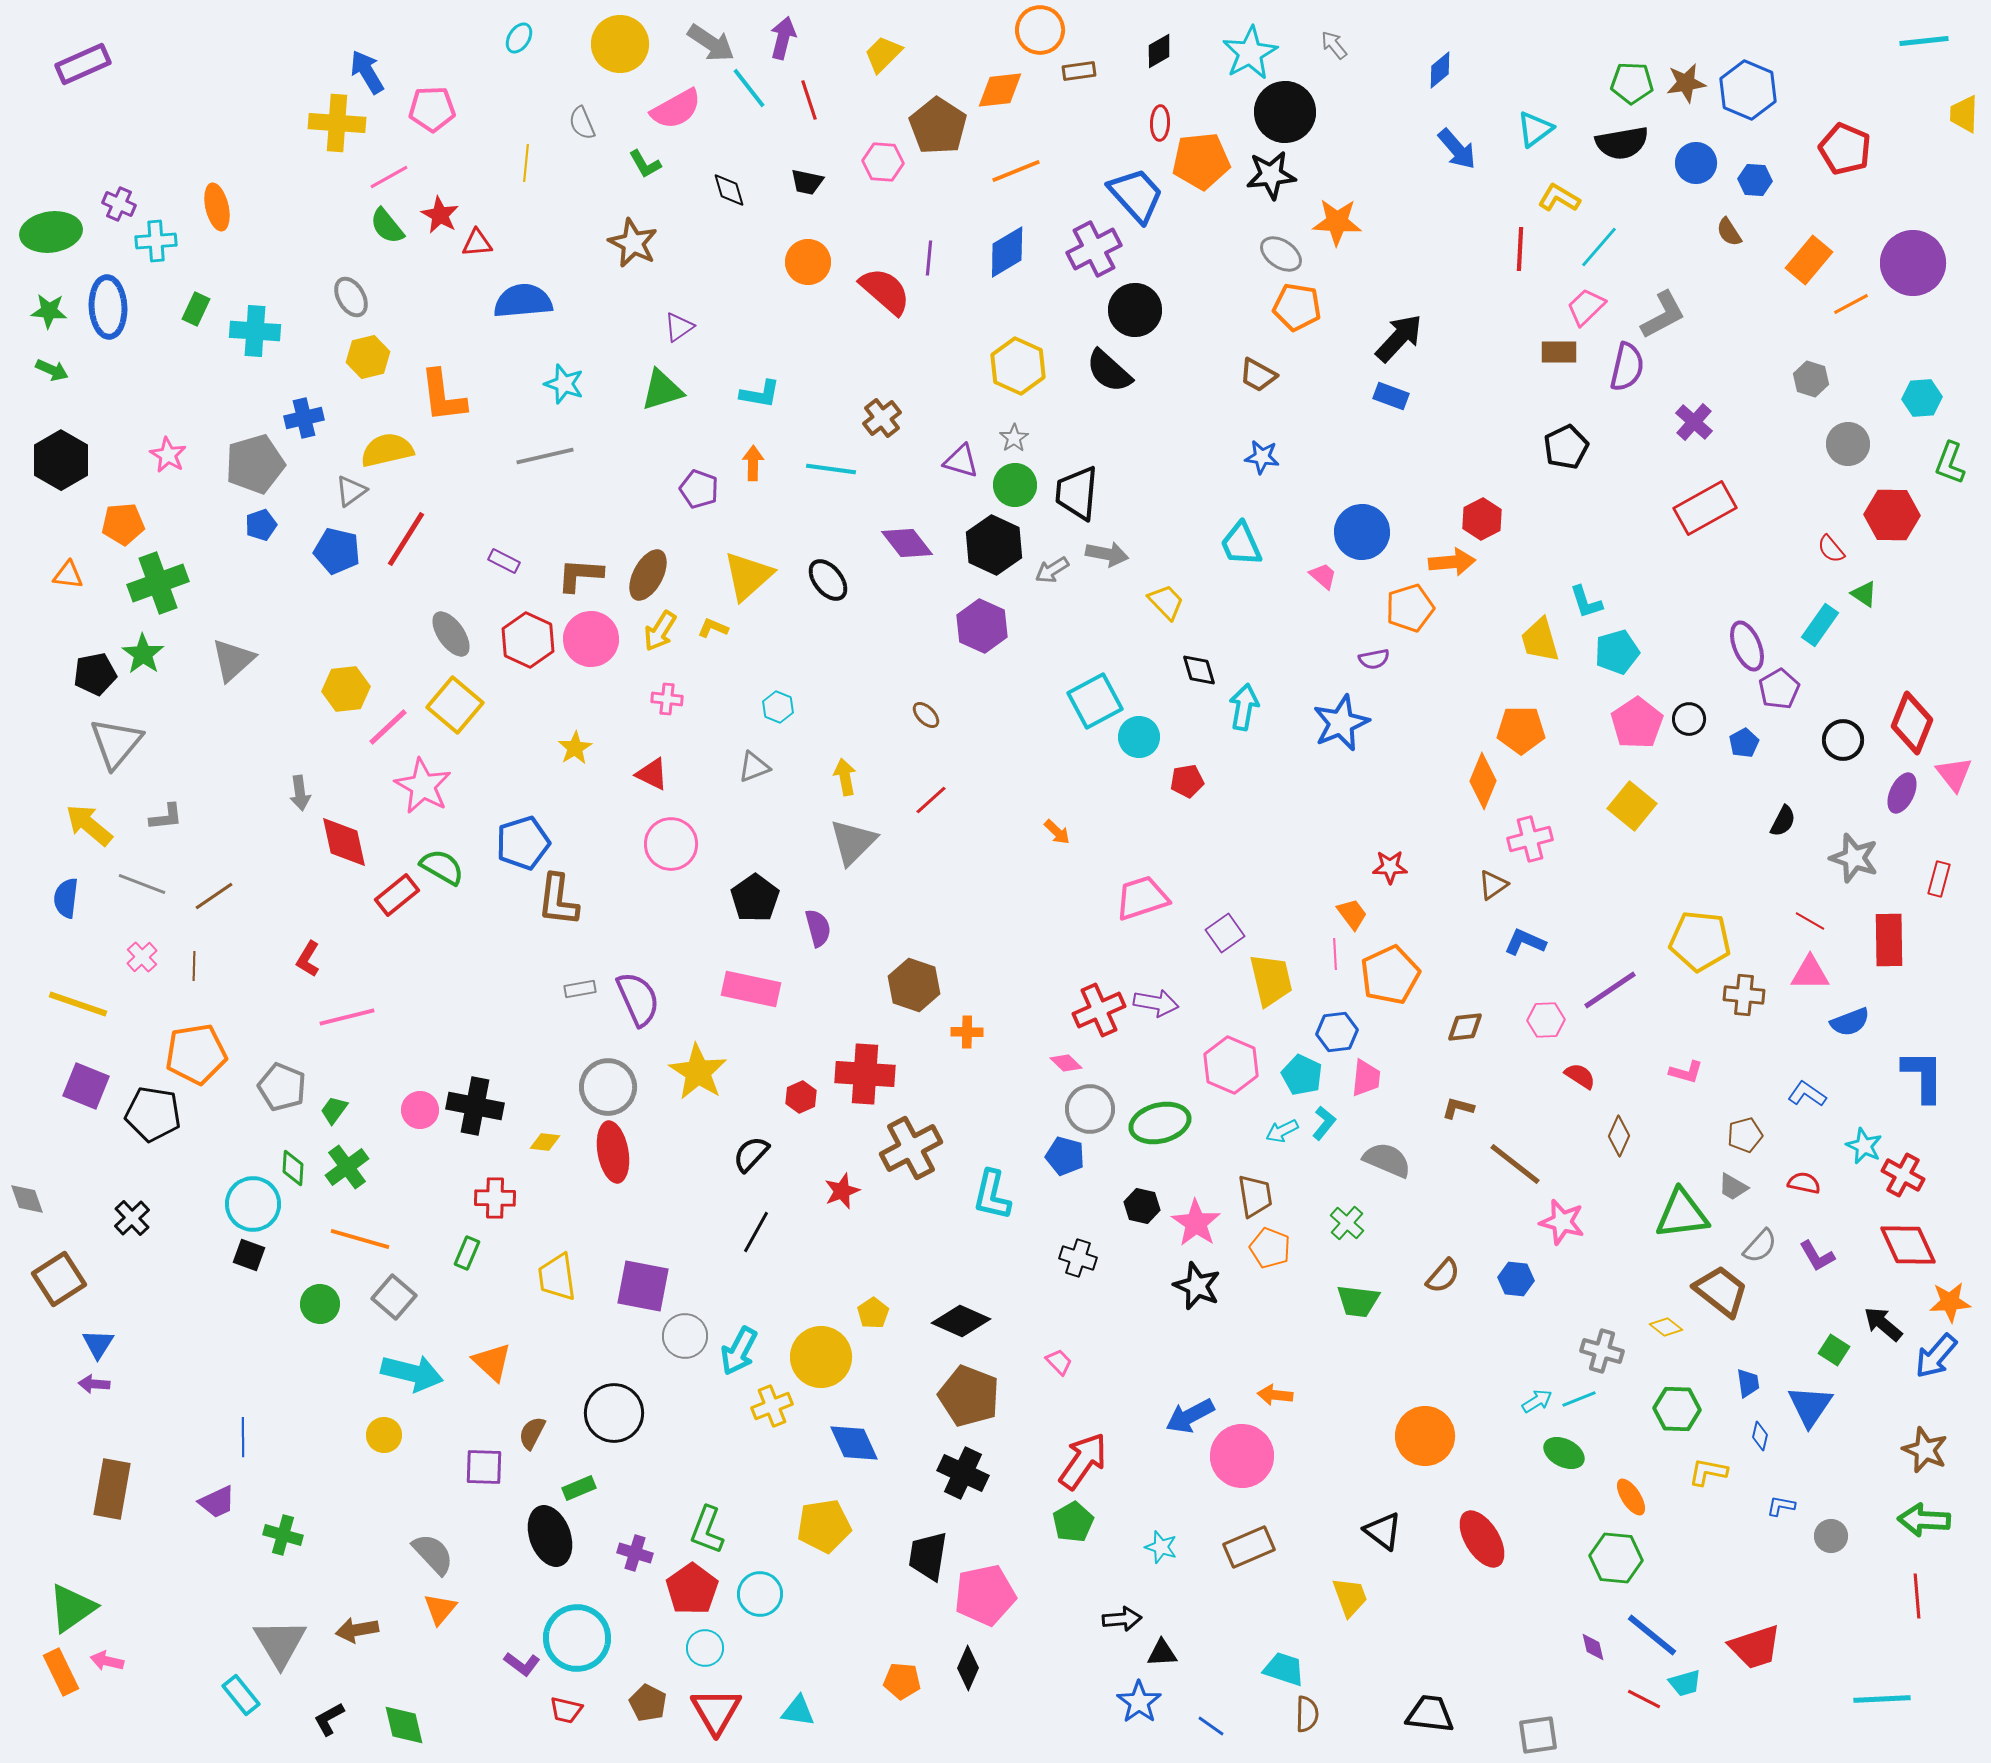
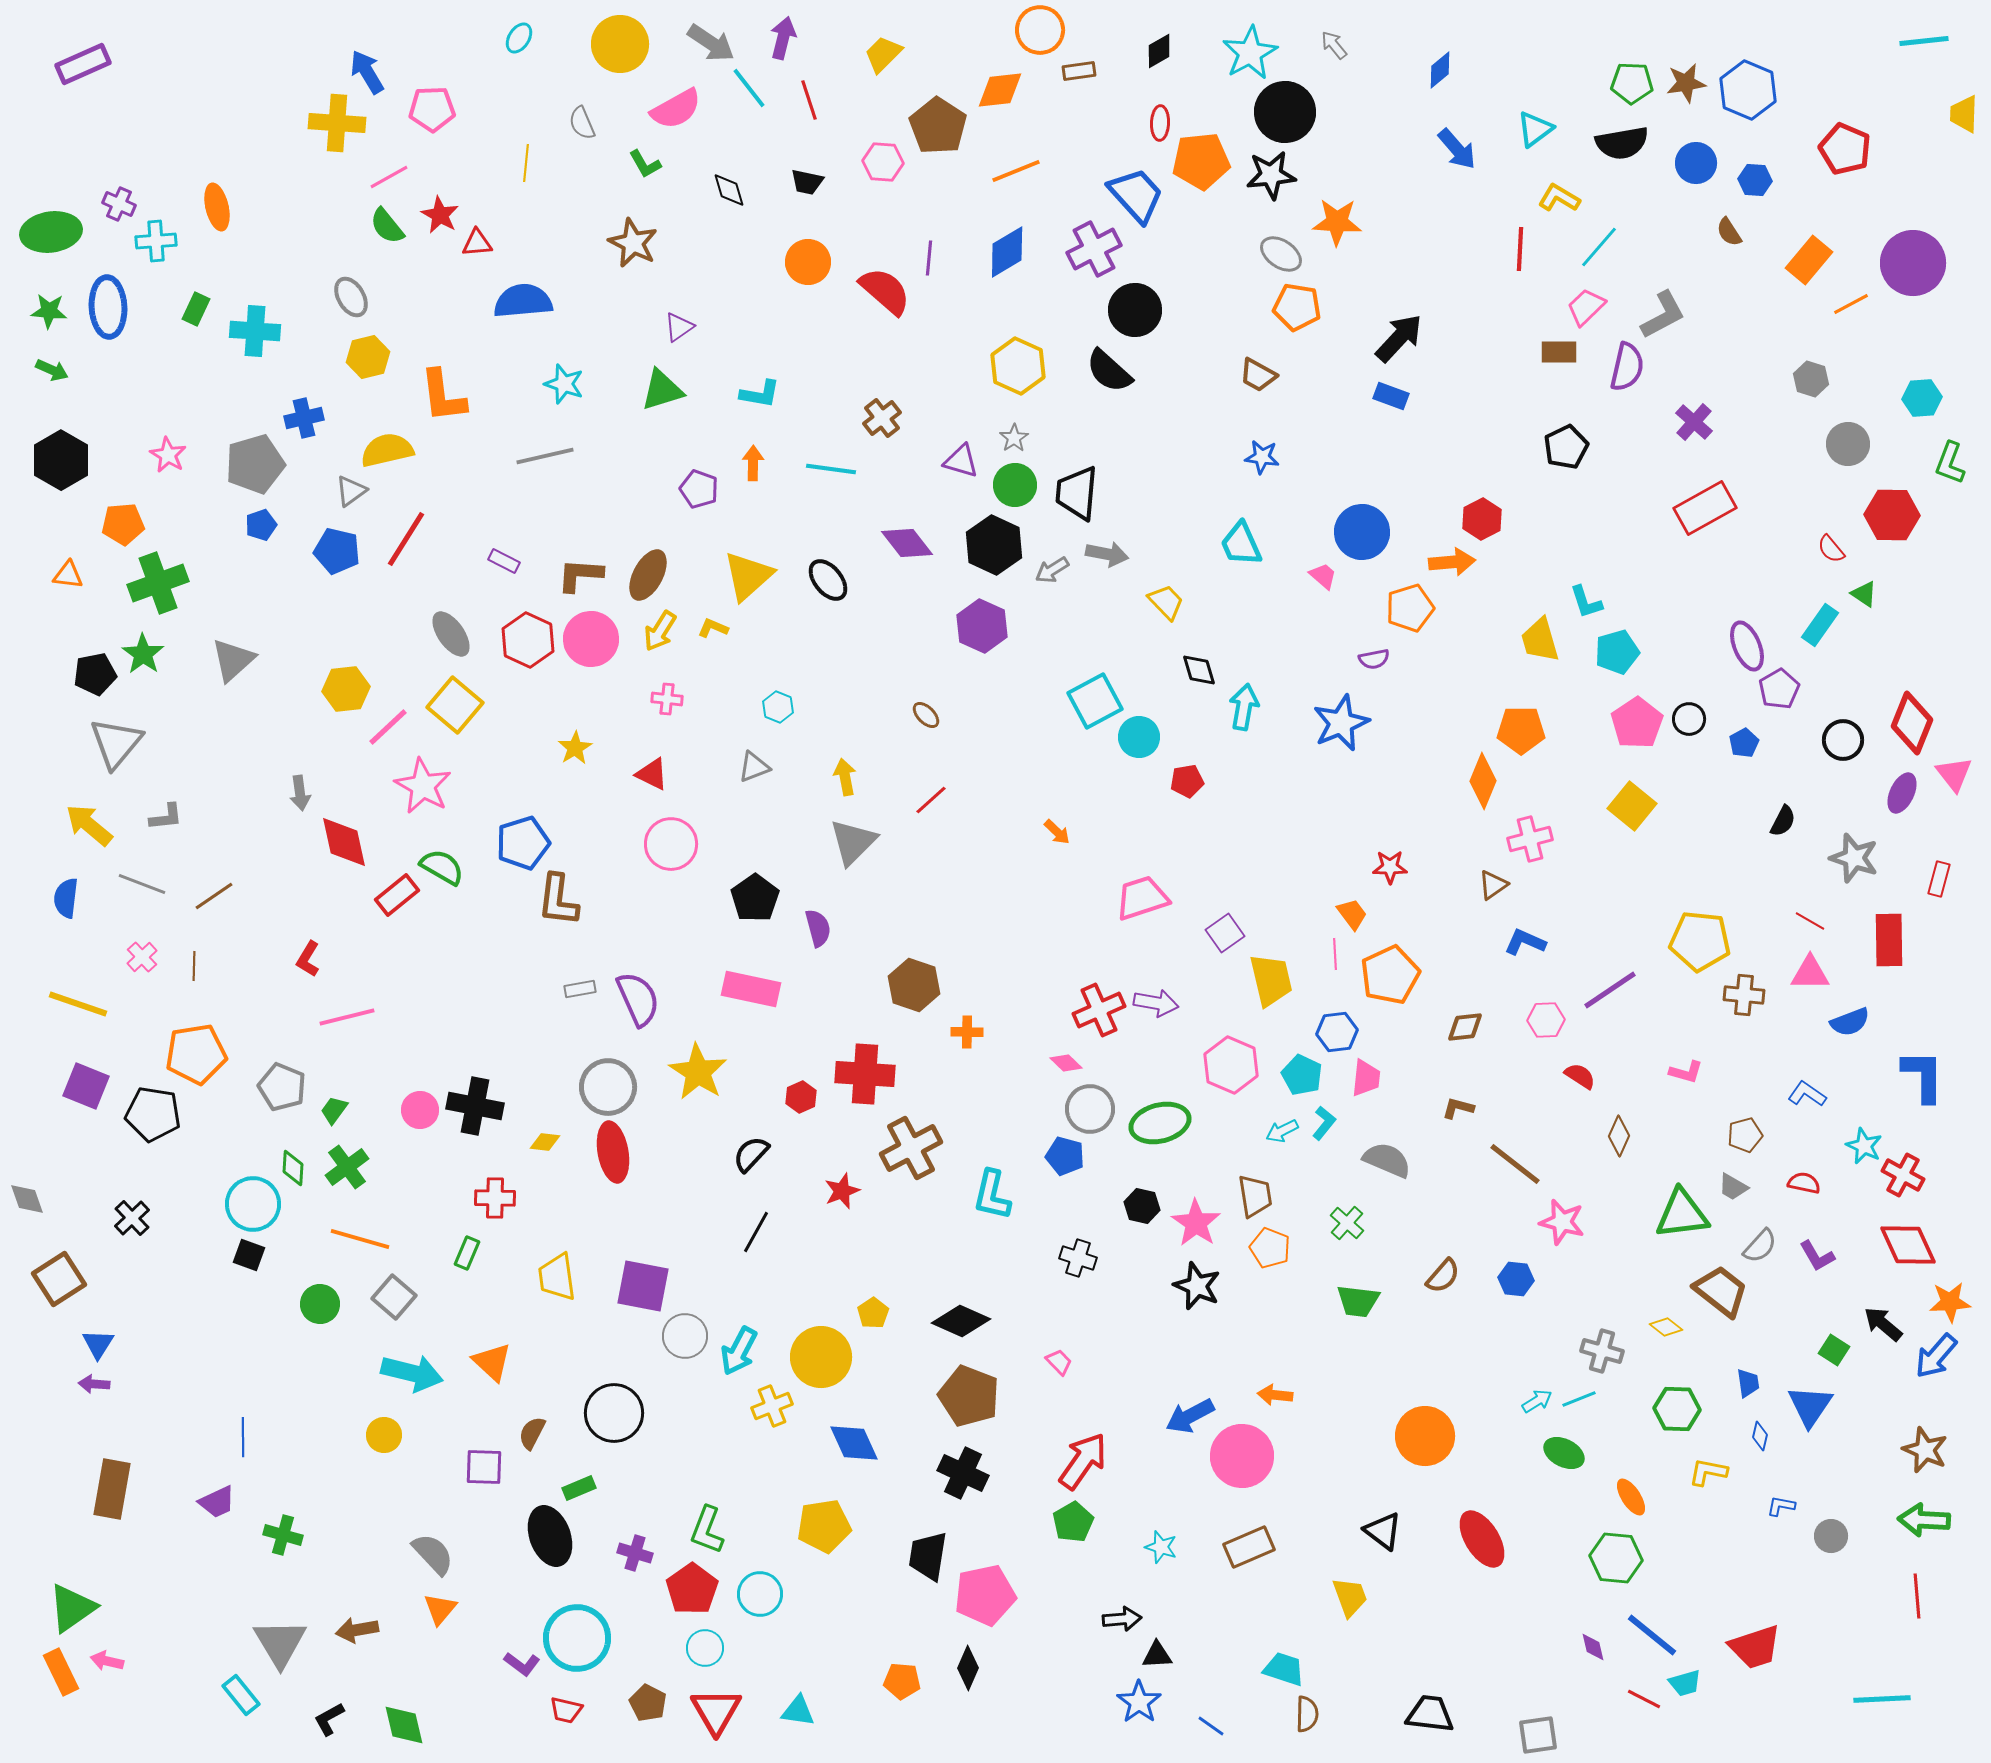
black triangle at (1162, 1653): moved 5 px left, 2 px down
